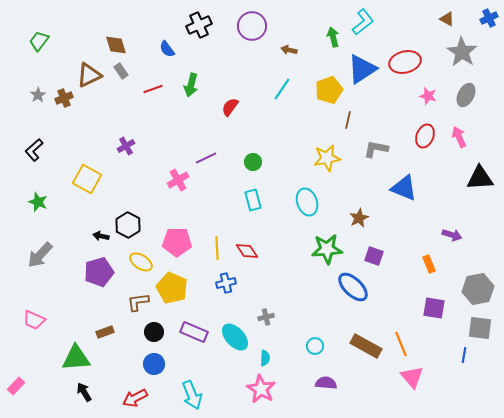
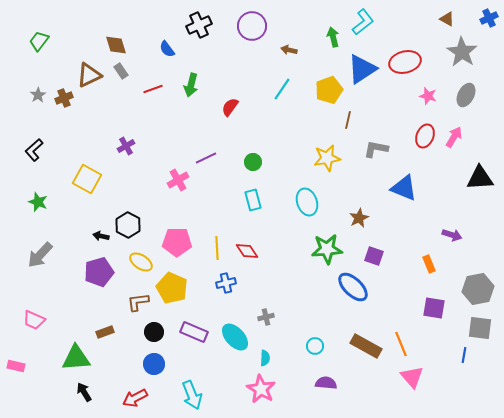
pink arrow at (459, 137): moved 5 px left; rotated 55 degrees clockwise
pink rectangle at (16, 386): moved 20 px up; rotated 60 degrees clockwise
